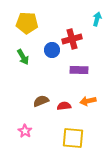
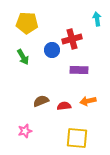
cyan arrow: rotated 24 degrees counterclockwise
pink star: rotated 24 degrees clockwise
yellow square: moved 4 px right
